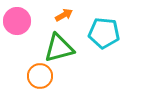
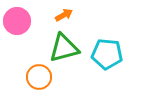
cyan pentagon: moved 3 px right, 21 px down
green triangle: moved 5 px right
orange circle: moved 1 px left, 1 px down
